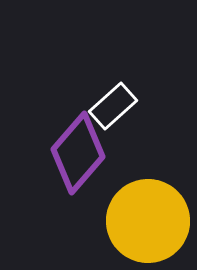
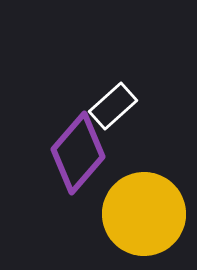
yellow circle: moved 4 px left, 7 px up
